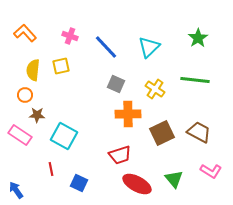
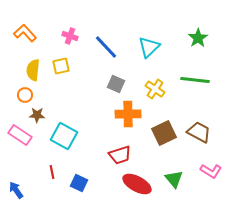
brown square: moved 2 px right
red line: moved 1 px right, 3 px down
